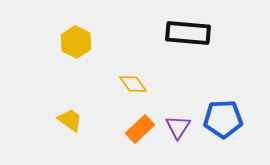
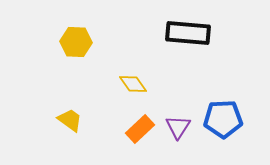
yellow hexagon: rotated 24 degrees counterclockwise
